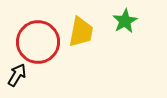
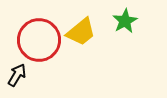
yellow trapezoid: rotated 40 degrees clockwise
red circle: moved 1 px right, 2 px up
